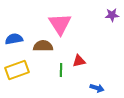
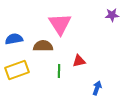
green line: moved 2 px left, 1 px down
blue arrow: rotated 88 degrees counterclockwise
